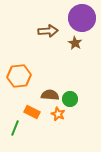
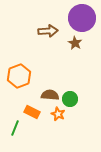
orange hexagon: rotated 15 degrees counterclockwise
